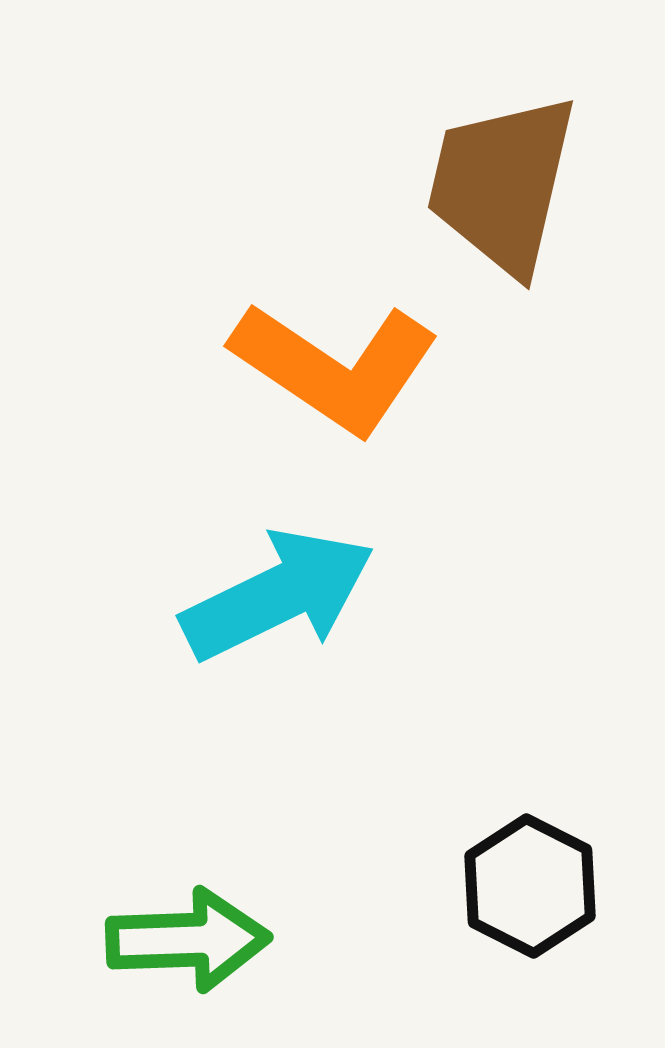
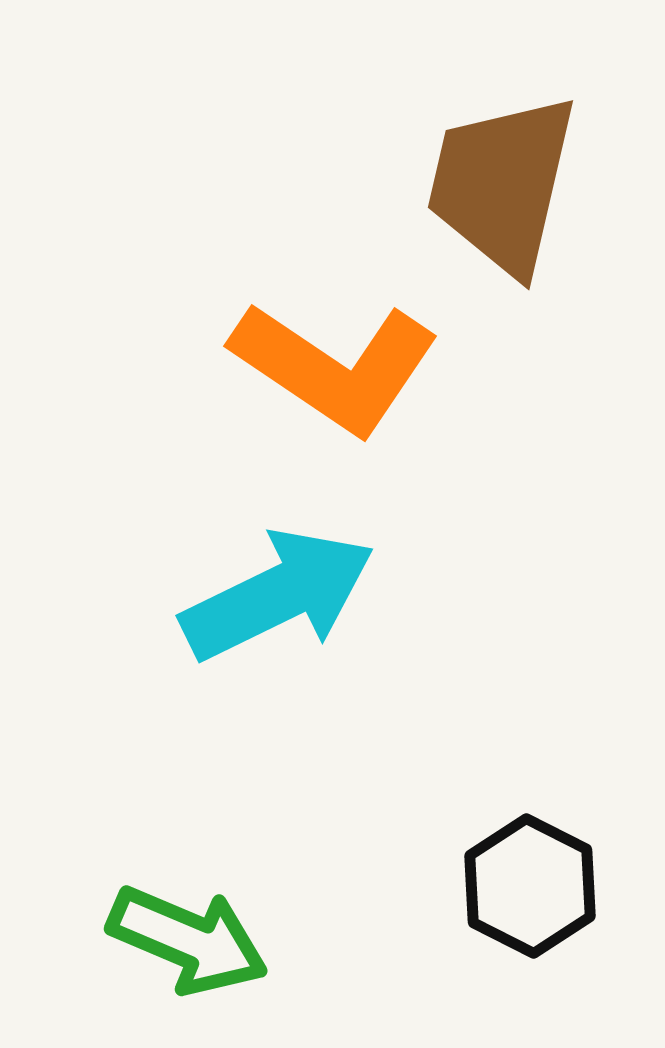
green arrow: rotated 25 degrees clockwise
